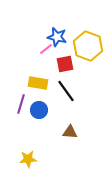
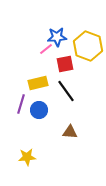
blue star: rotated 18 degrees counterclockwise
yellow rectangle: rotated 24 degrees counterclockwise
yellow star: moved 1 px left, 2 px up
